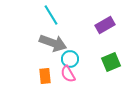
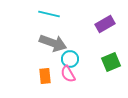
cyan line: moved 2 px left, 1 px up; rotated 45 degrees counterclockwise
purple rectangle: moved 1 px up
